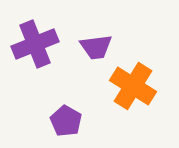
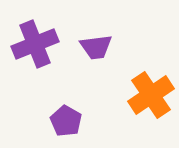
orange cross: moved 18 px right, 9 px down; rotated 24 degrees clockwise
